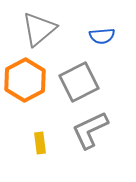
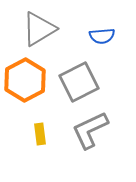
gray triangle: rotated 9 degrees clockwise
yellow rectangle: moved 9 px up
